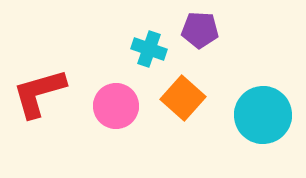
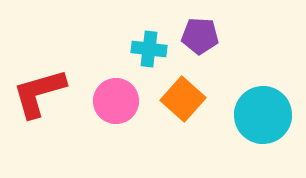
purple pentagon: moved 6 px down
cyan cross: rotated 12 degrees counterclockwise
orange square: moved 1 px down
pink circle: moved 5 px up
